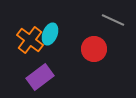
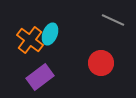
red circle: moved 7 px right, 14 px down
